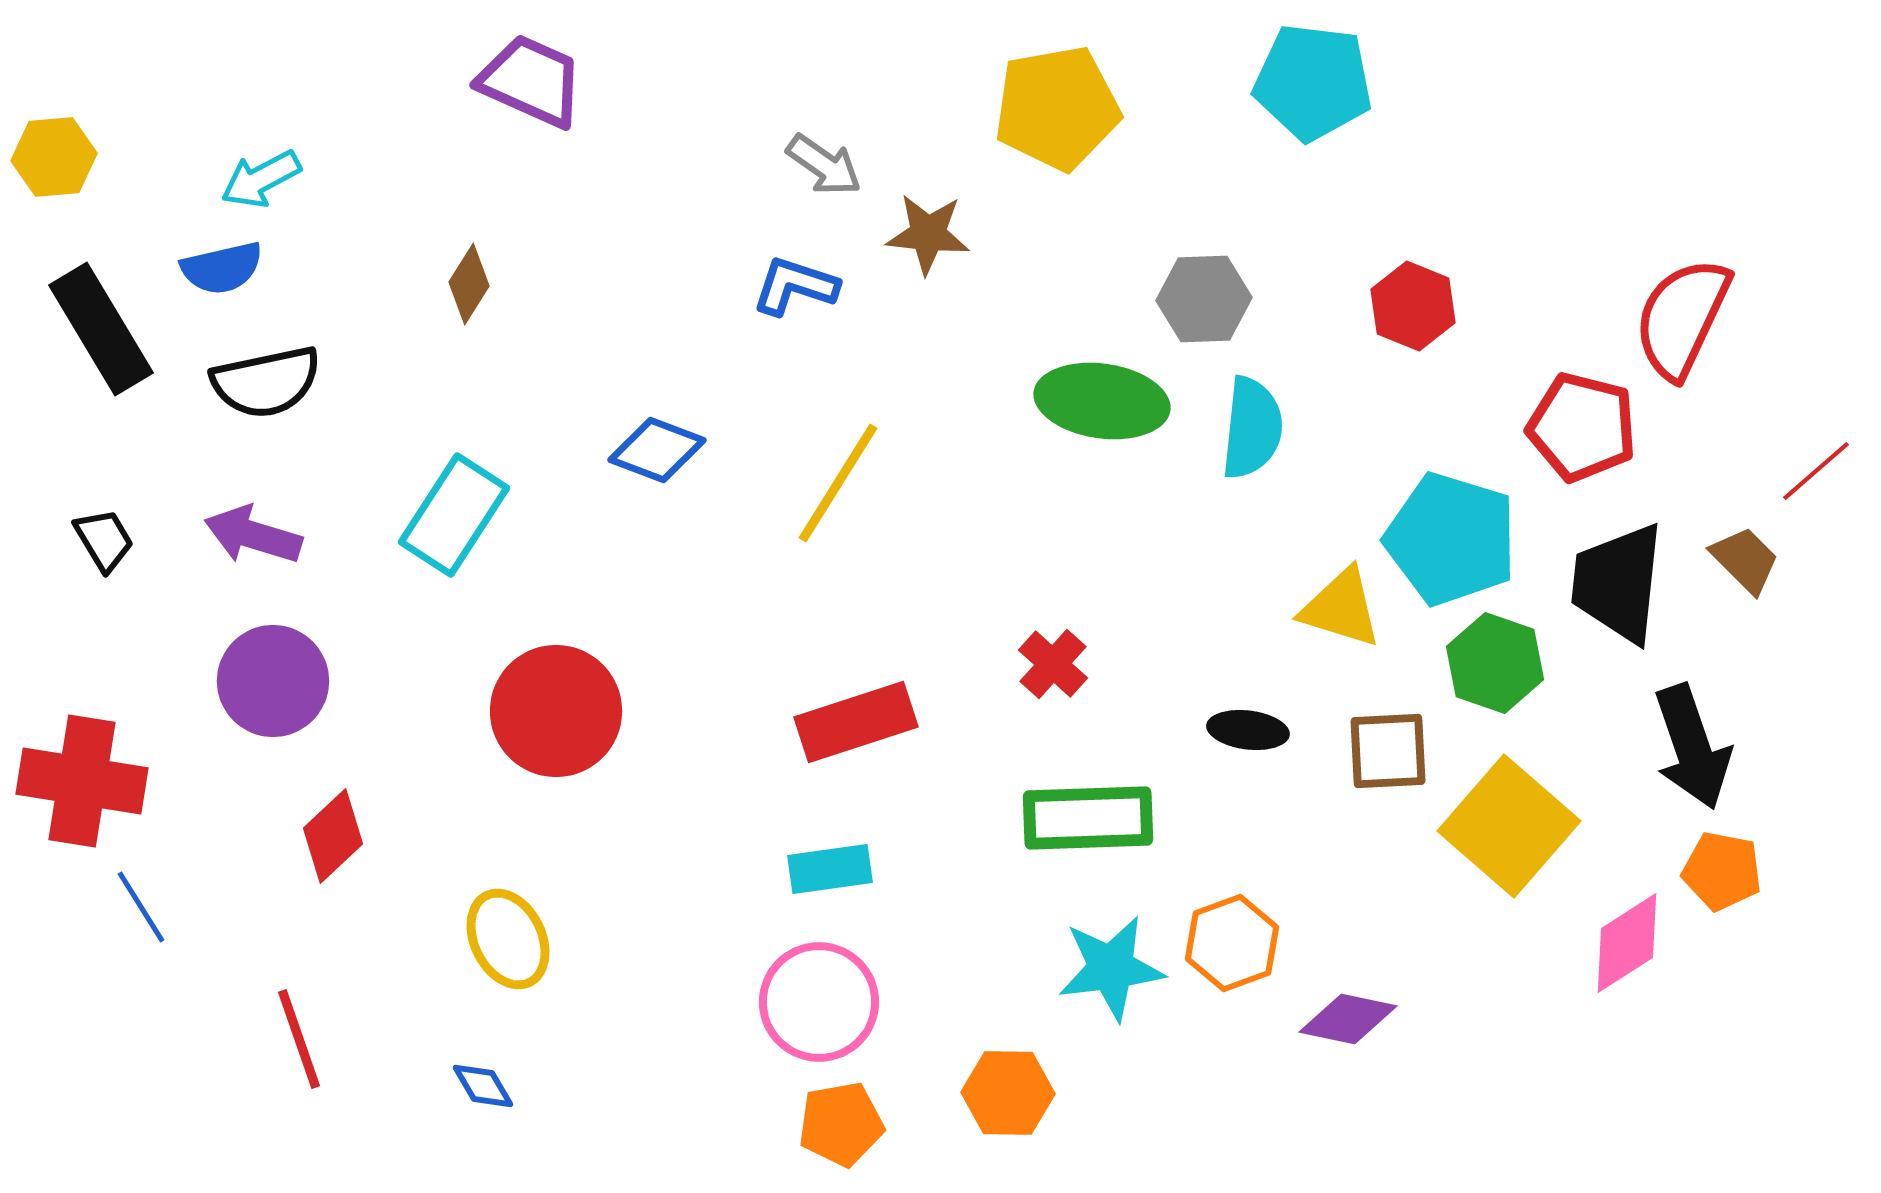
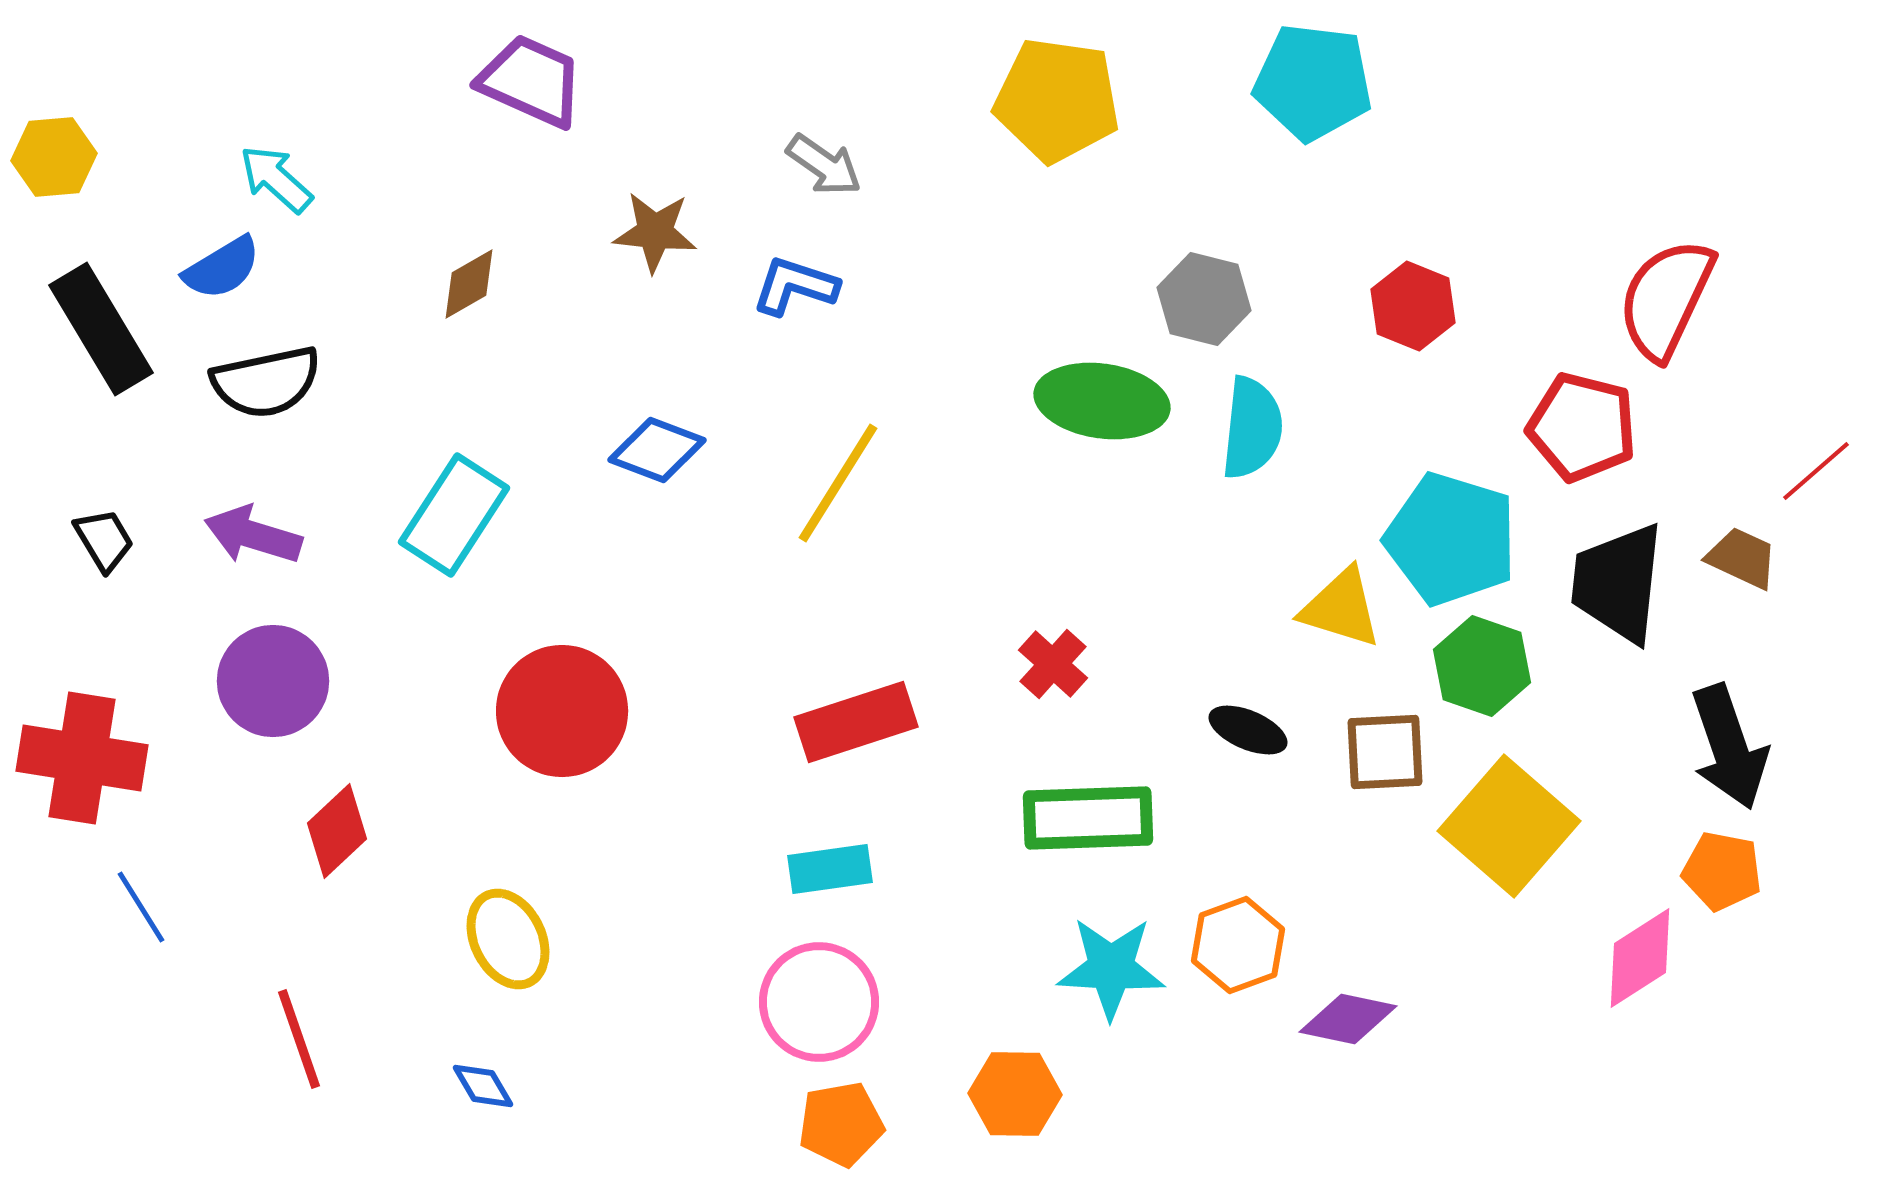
yellow pentagon at (1057, 108): moved 8 px up; rotated 18 degrees clockwise
cyan arrow at (261, 179): moved 15 px right; rotated 70 degrees clockwise
brown star at (928, 234): moved 273 px left, 2 px up
blue semicircle at (222, 268): rotated 18 degrees counterclockwise
brown diamond at (469, 284): rotated 28 degrees clockwise
gray hexagon at (1204, 299): rotated 16 degrees clockwise
red semicircle at (1682, 318): moved 16 px left, 19 px up
brown trapezoid at (1745, 560): moved 3 px left, 2 px up; rotated 20 degrees counterclockwise
green hexagon at (1495, 663): moved 13 px left, 3 px down
red circle at (556, 711): moved 6 px right
black ellipse at (1248, 730): rotated 16 degrees clockwise
black arrow at (1692, 747): moved 37 px right
brown square at (1388, 751): moved 3 px left, 1 px down
red cross at (82, 781): moved 23 px up
red diamond at (333, 836): moved 4 px right, 5 px up
orange hexagon at (1232, 943): moved 6 px right, 2 px down
pink diamond at (1627, 943): moved 13 px right, 15 px down
cyan star at (1111, 968): rotated 10 degrees clockwise
orange hexagon at (1008, 1093): moved 7 px right, 1 px down
